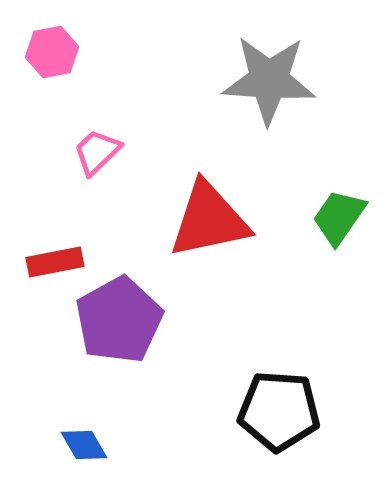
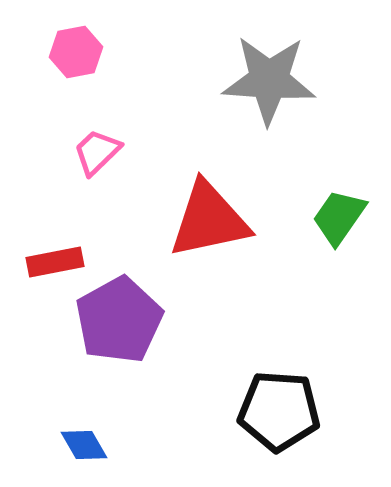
pink hexagon: moved 24 px right
